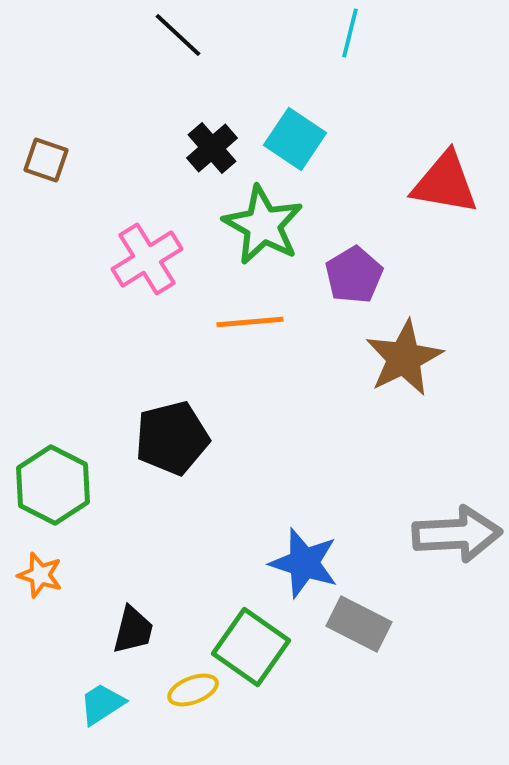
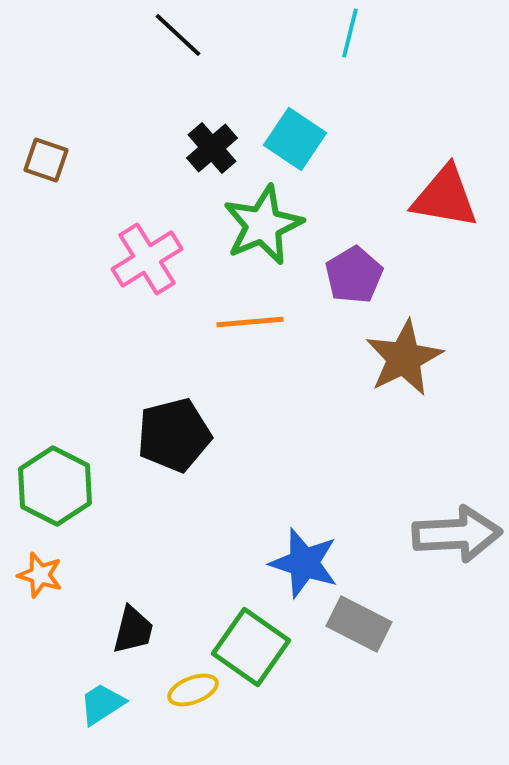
red triangle: moved 14 px down
green star: rotated 20 degrees clockwise
black pentagon: moved 2 px right, 3 px up
green hexagon: moved 2 px right, 1 px down
